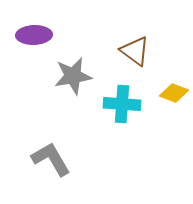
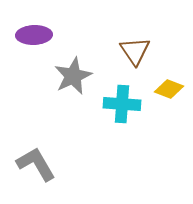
brown triangle: rotated 20 degrees clockwise
gray star: rotated 15 degrees counterclockwise
yellow diamond: moved 5 px left, 4 px up
gray L-shape: moved 15 px left, 5 px down
